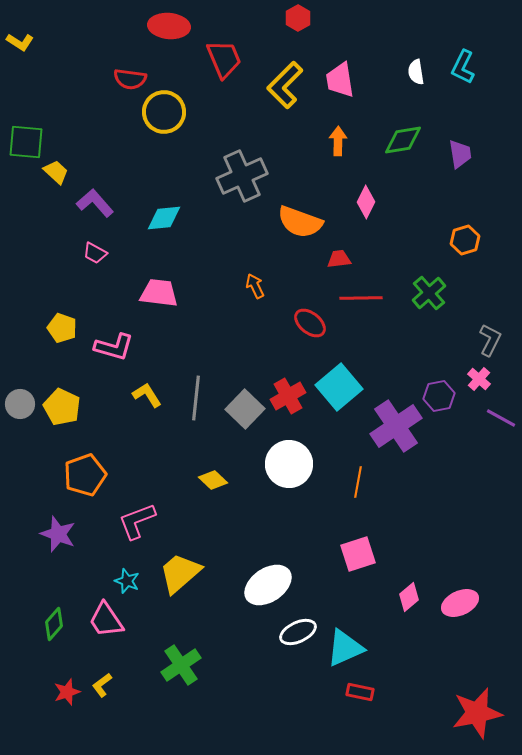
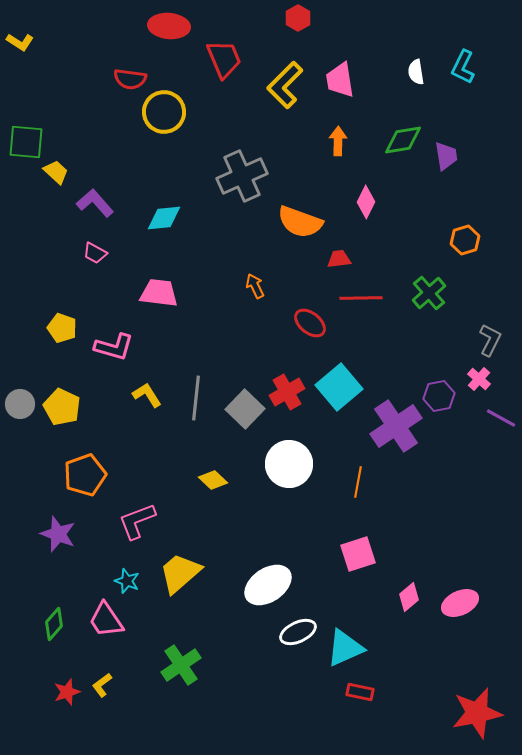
purple trapezoid at (460, 154): moved 14 px left, 2 px down
red cross at (288, 396): moved 1 px left, 4 px up
